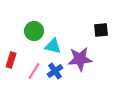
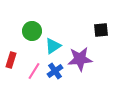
green circle: moved 2 px left
cyan triangle: rotated 48 degrees counterclockwise
